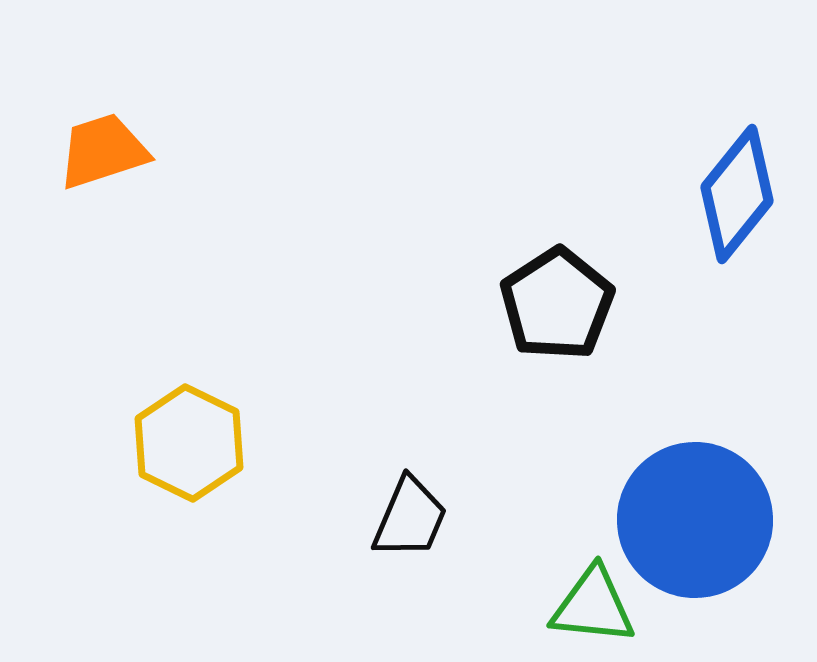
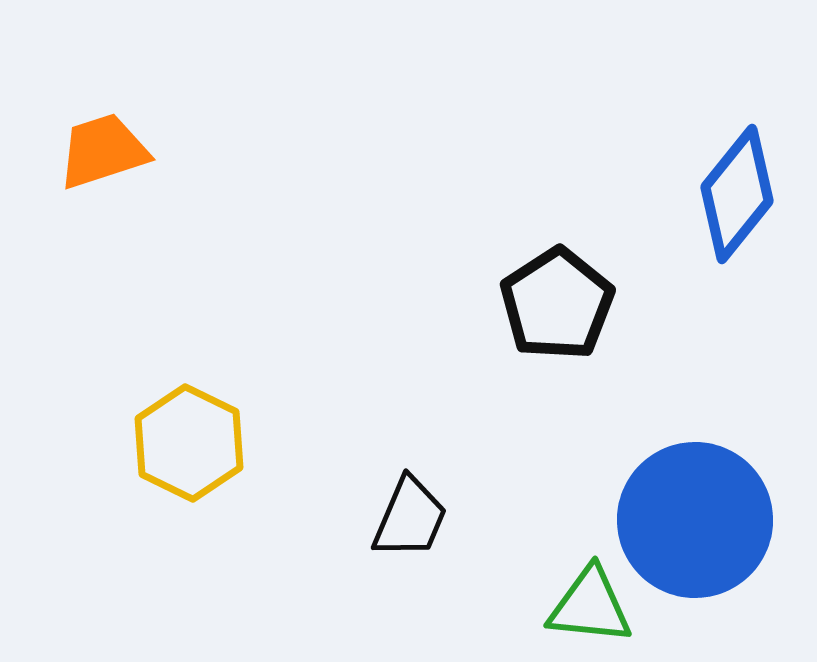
green triangle: moved 3 px left
